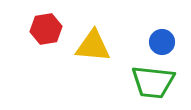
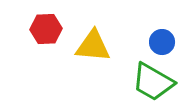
red hexagon: rotated 8 degrees clockwise
green trapezoid: rotated 24 degrees clockwise
